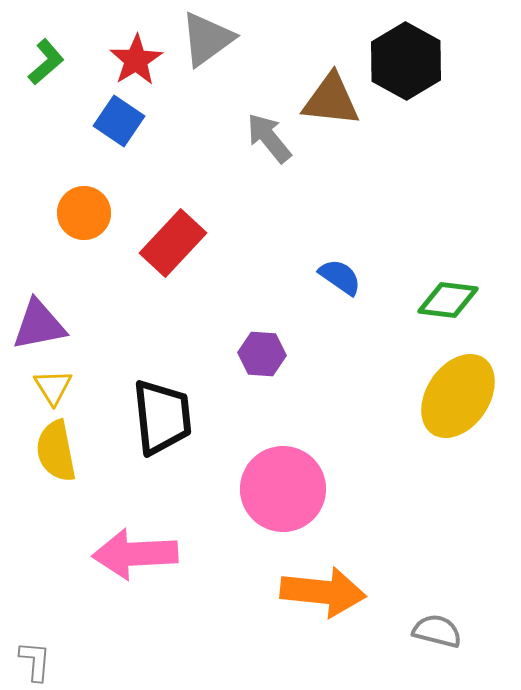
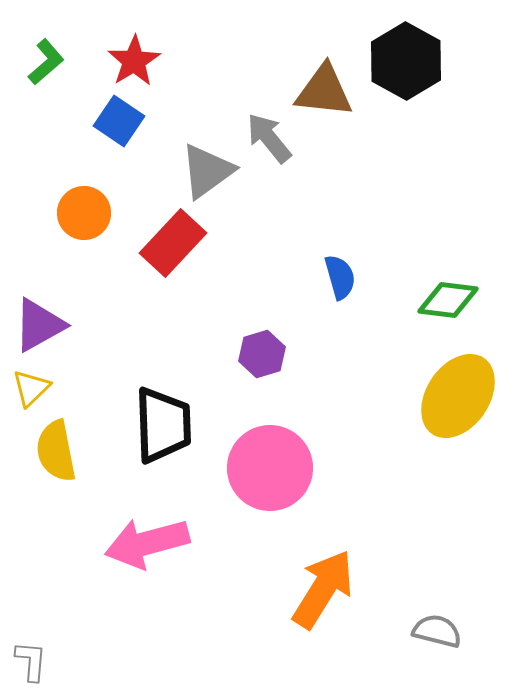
gray triangle: moved 132 px down
red star: moved 2 px left, 1 px down
brown triangle: moved 7 px left, 9 px up
blue semicircle: rotated 39 degrees clockwise
purple triangle: rotated 18 degrees counterclockwise
purple hexagon: rotated 21 degrees counterclockwise
yellow triangle: moved 22 px left, 1 px down; rotated 18 degrees clockwise
black trapezoid: moved 1 px right, 8 px down; rotated 4 degrees clockwise
pink circle: moved 13 px left, 21 px up
pink arrow: moved 12 px right, 11 px up; rotated 12 degrees counterclockwise
orange arrow: moved 3 px up; rotated 64 degrees counterclockwise
gray L-shape: moved 4 px left
